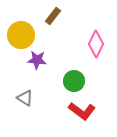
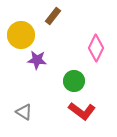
pink diamond: moved 4 px down
gray triangle: moved 1 px left, 14 px down
